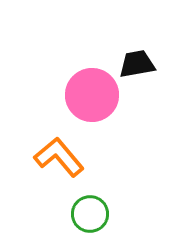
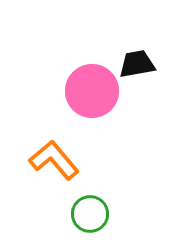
pink circle: moved 4 px up
orange L-shape: moved 5 px left, 3 px down
